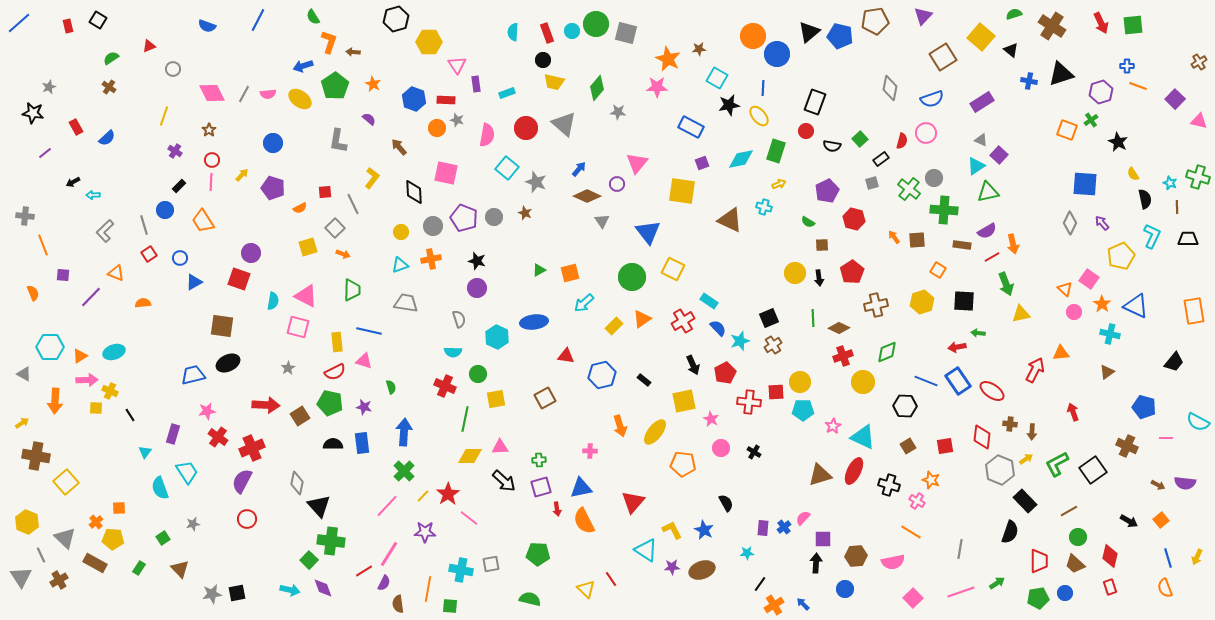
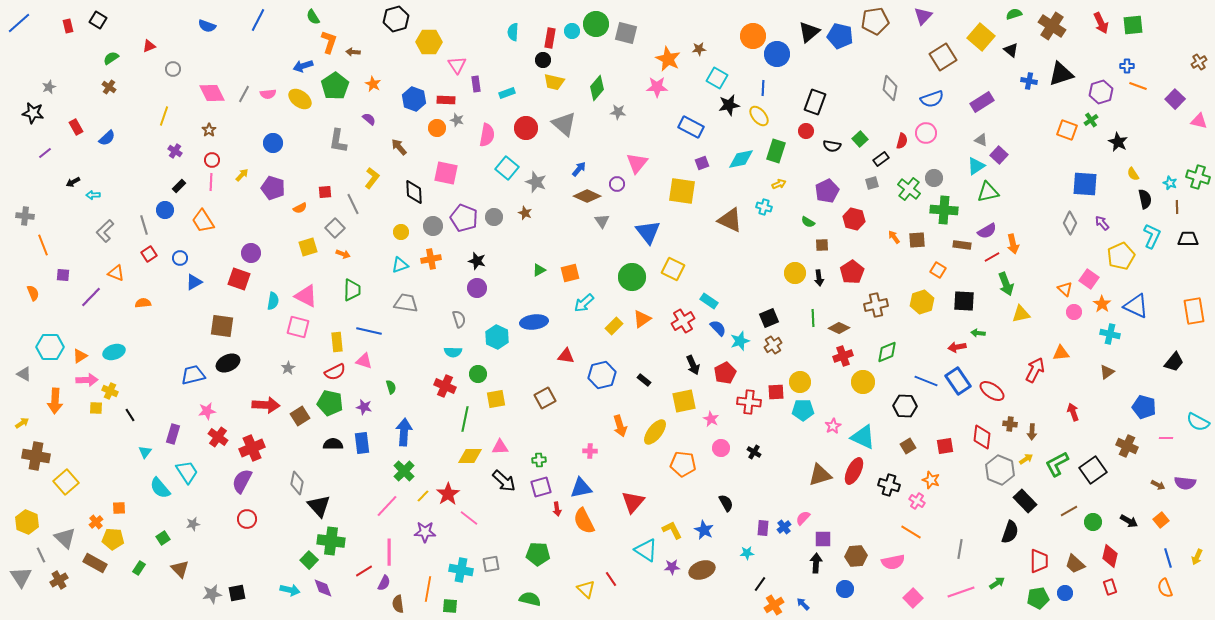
red rectangle at (547, 33): moved 3 px right, 5 px down; rotated 30 degrees clockwise
cyan semicircle at (160, 488): rotated 20 degrees counterclockwise
green circle at (1078, 537): moved 15 px right, 15 px up
pink line at (389, 554): moved 2 px up; rotated 32 degrees counterclockwise
